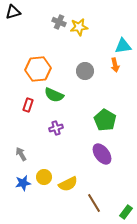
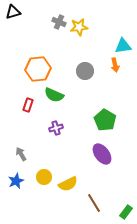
blue star: moved 7 px left, 2 px up; rotated 14 degrees counterclockwise
